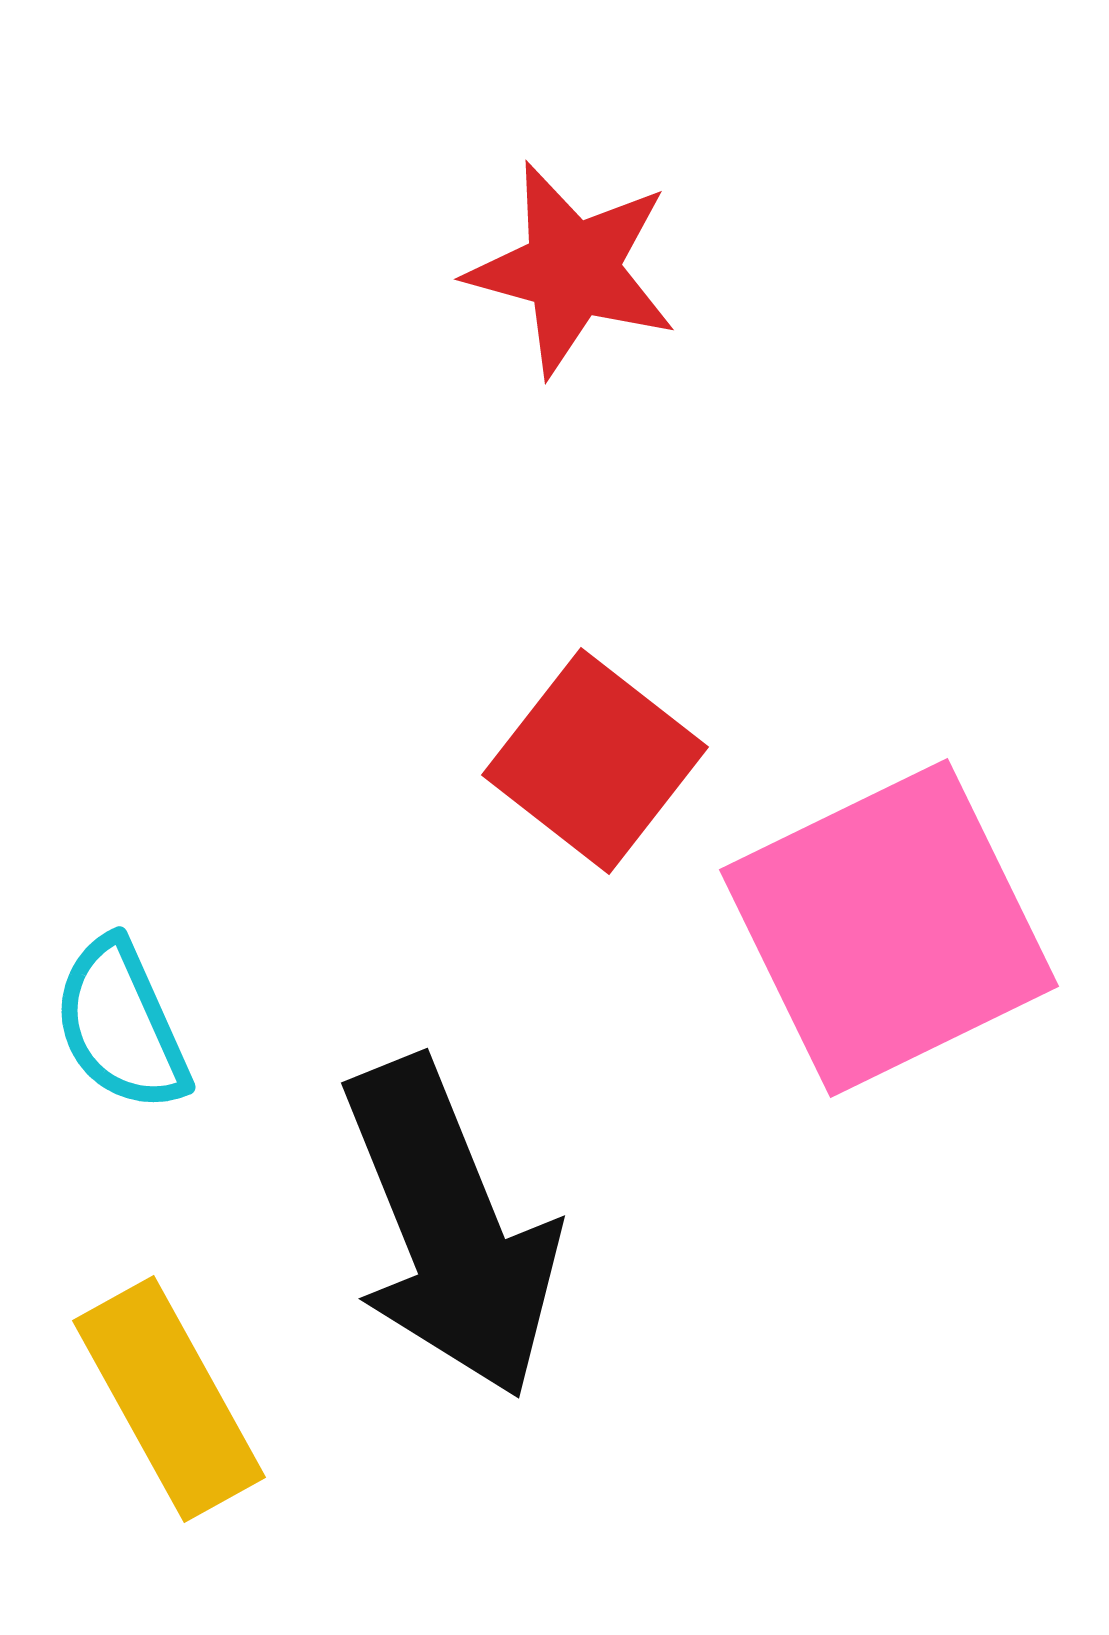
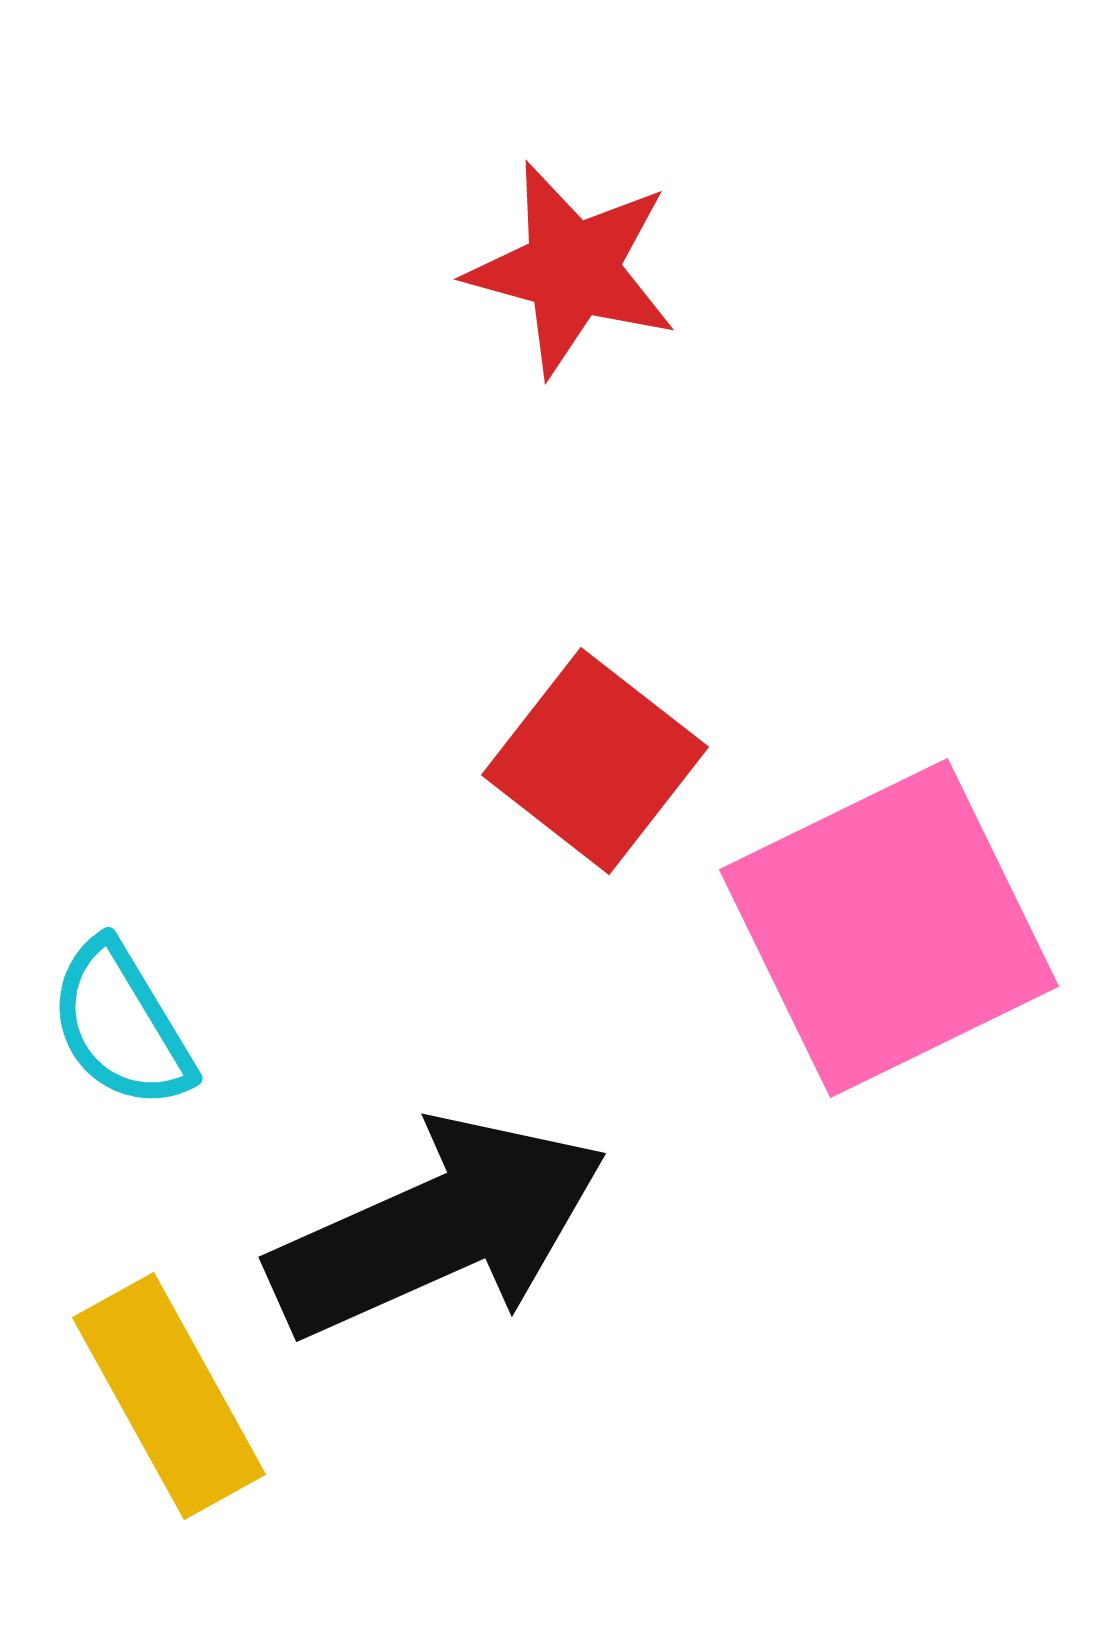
cyan semicircle: rotated 7 degrees counterclockwise
black arrow: moved 12 px left; rotated 92 degrees counterclockwise
yellow rectangle: moved 3 px up
